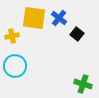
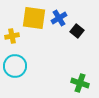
blue cross: rotated 21 degrees clockwise
black square: moved 3 px up
green cross: moved 3 px left, 1 px up
